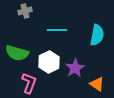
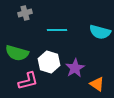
gray cross: moved 2 px down
cyan semicircle: moved 3 px right, 3 px up; rotated 95 degrees clockwise
white hexagon: rotated 15 degrees counterclockwise
pink L-shape: moved 1 px left, 2 px up; rotated 55 degrees clockwise
